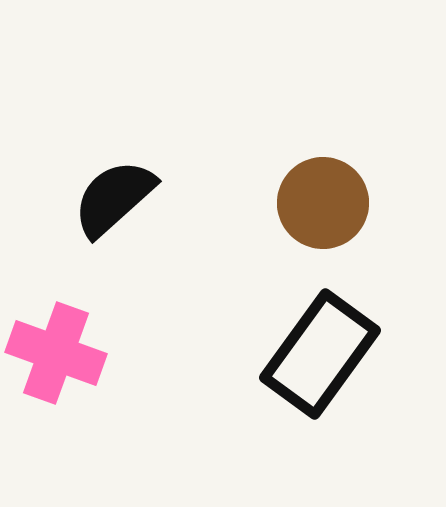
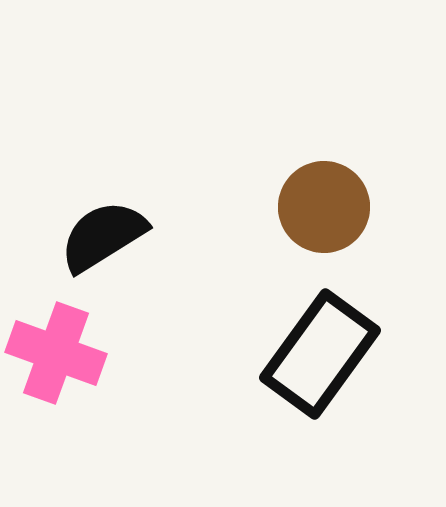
black semicircle: moved 11 px left, 38 px down; rotated 10 degrees clockwise
brown circle: moved 1 px right, 4 px down
